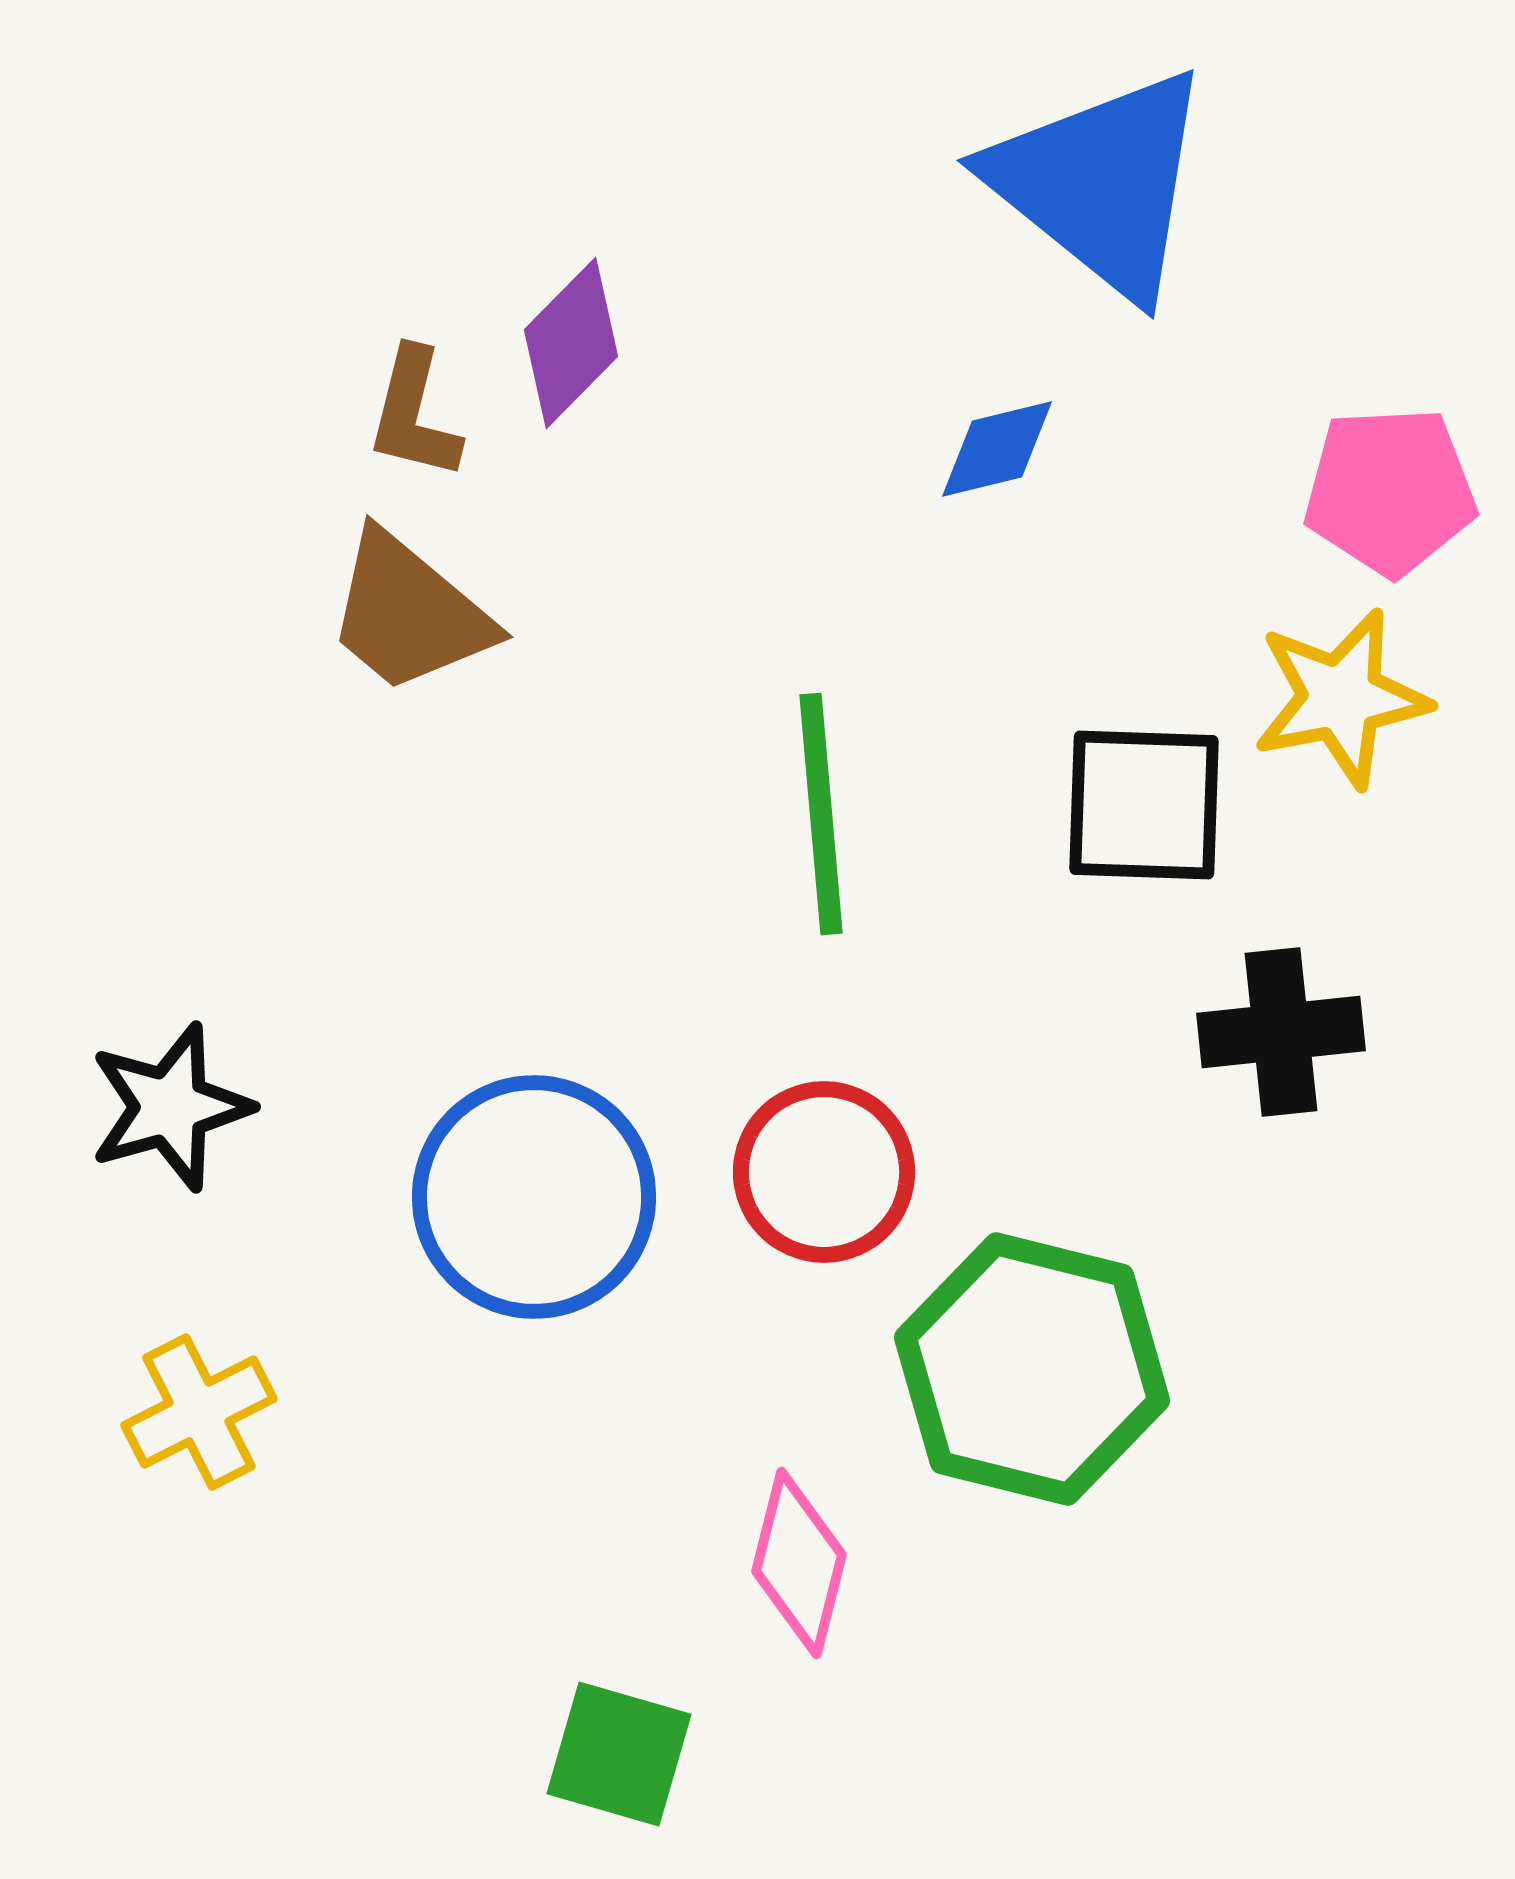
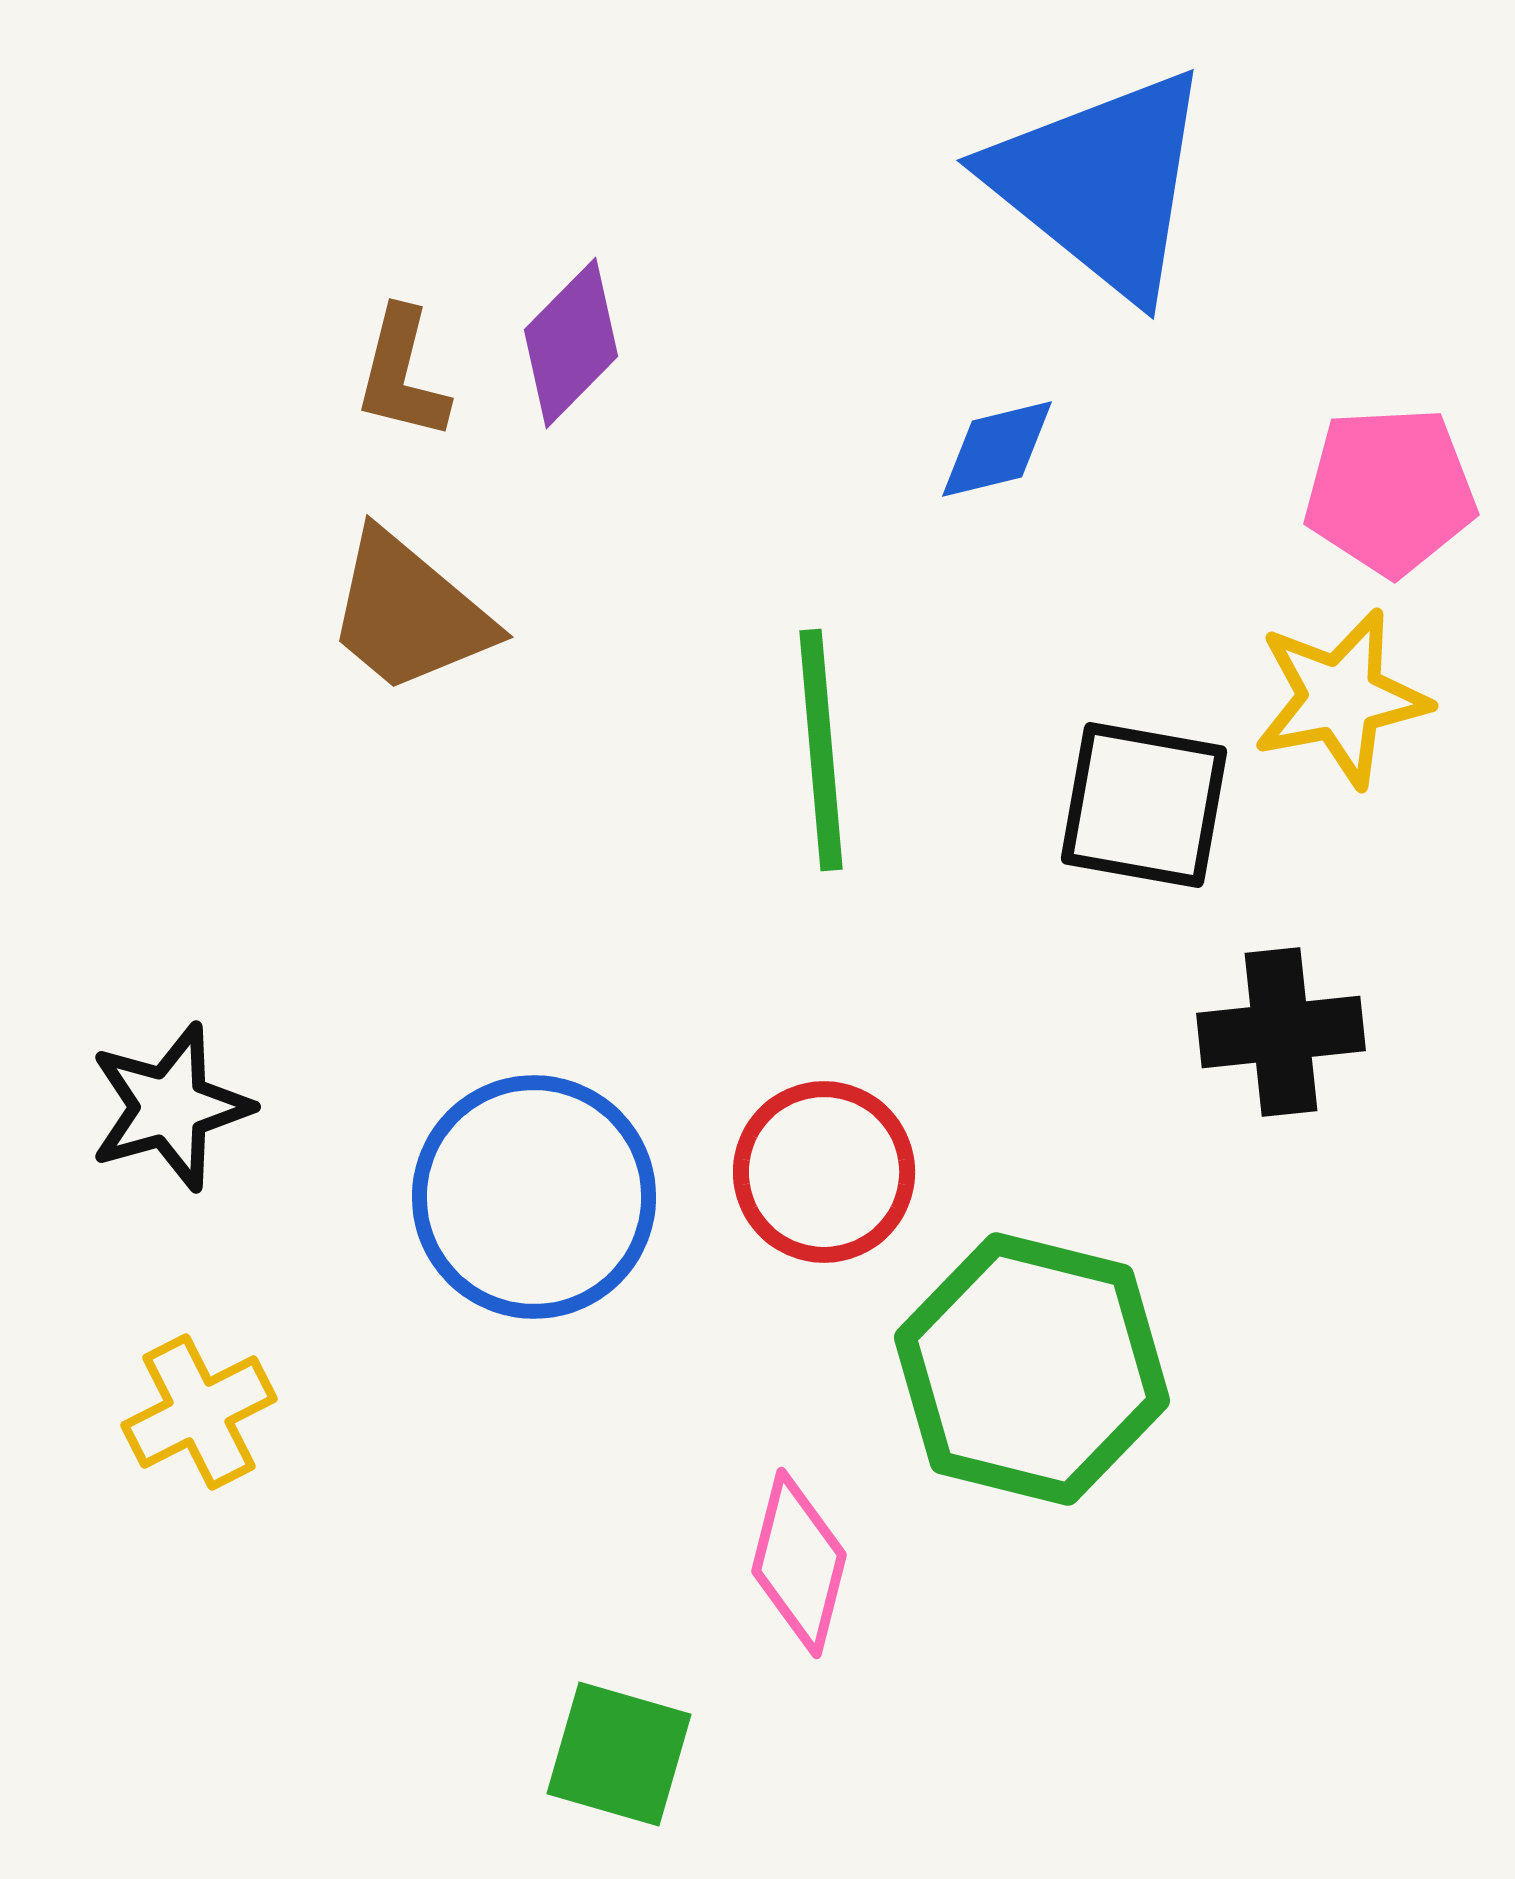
brown L-shape: moved 12 px left, 40 px up
black square: rotated 8 degrees clockwise
green line: moved 64 px up
